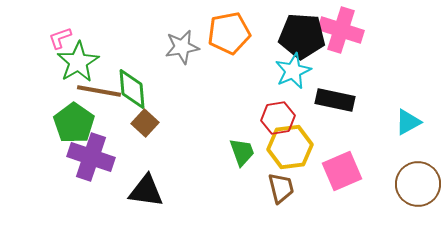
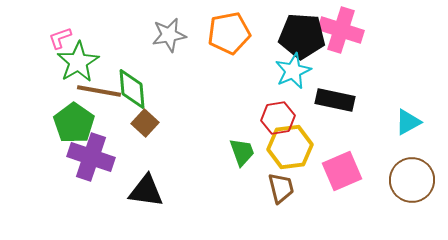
gray star: moved 13 px left, 12 px up
brown circle: moved 6 px left, 4 px up
